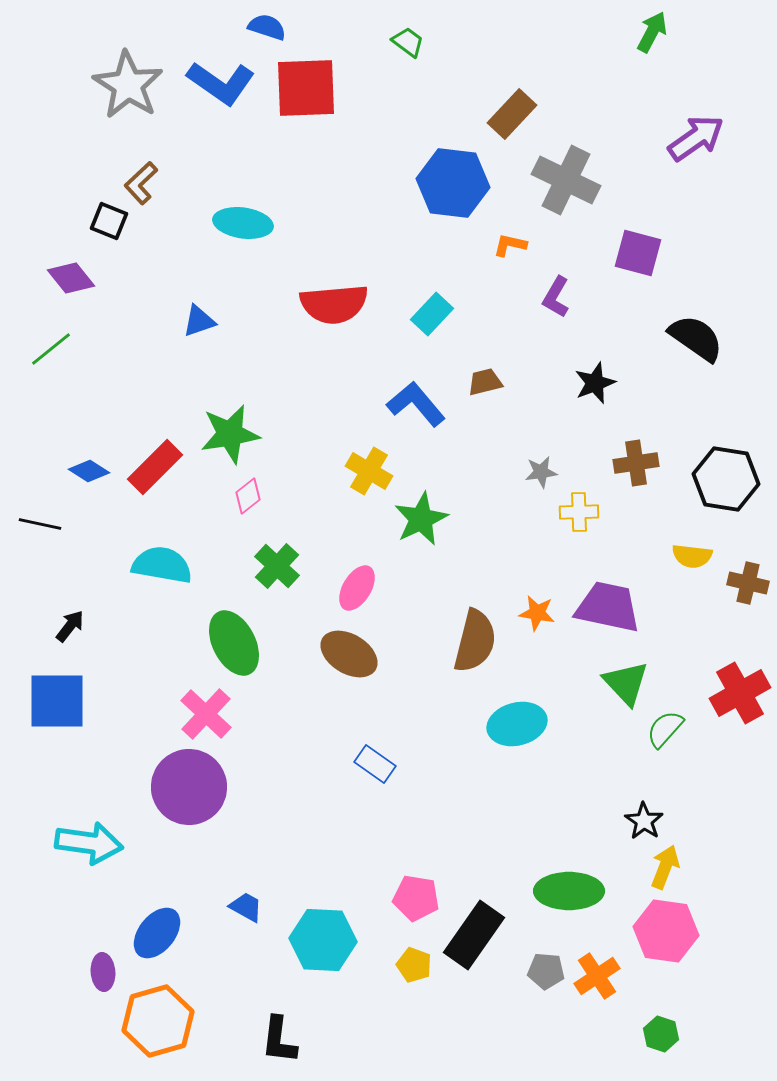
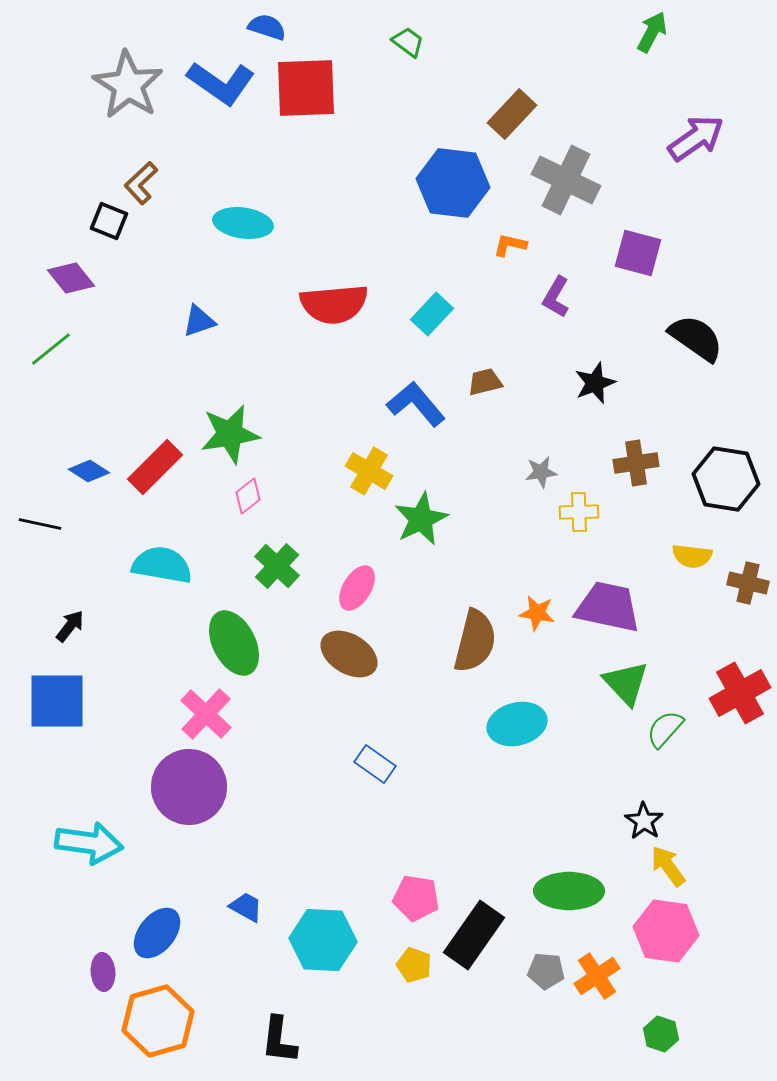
yellow arrow at (665, 867): moved 3 px right, 1 px up; rotated 57 degrees counterclockwise
